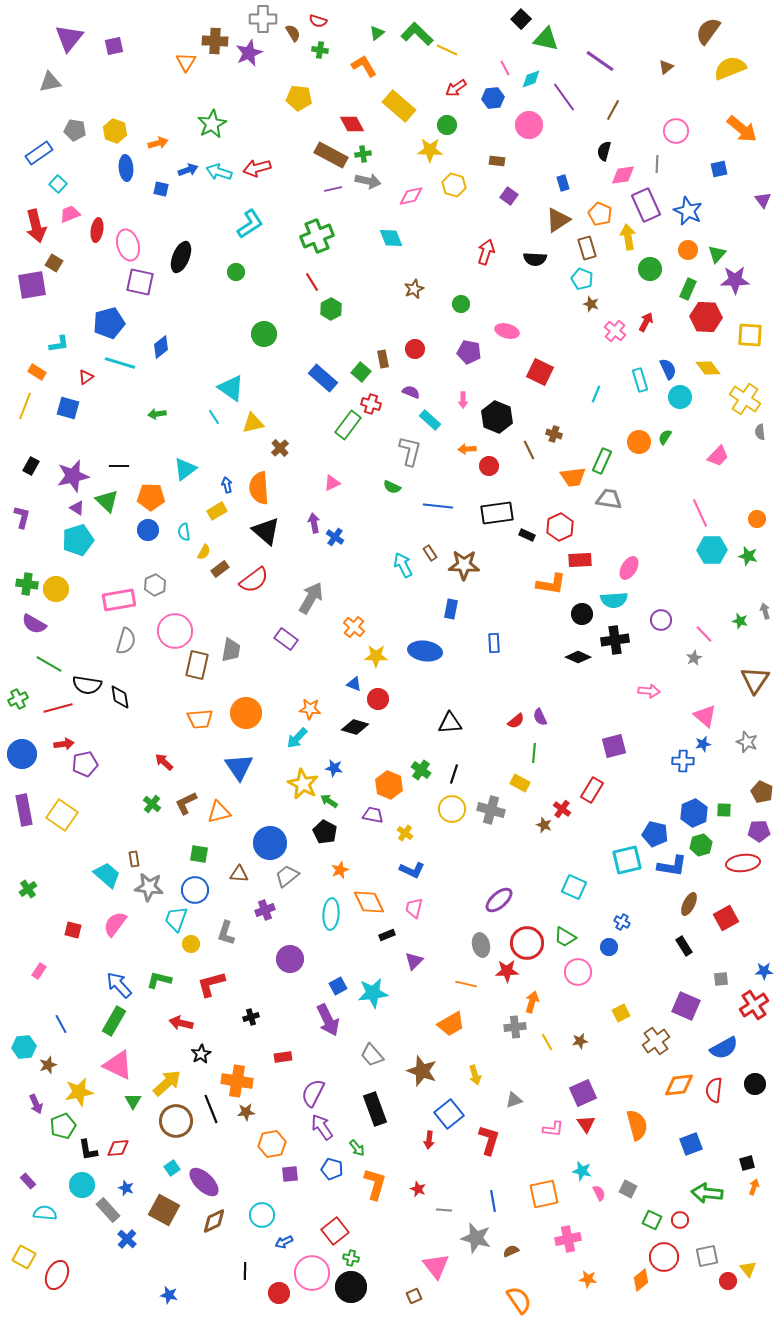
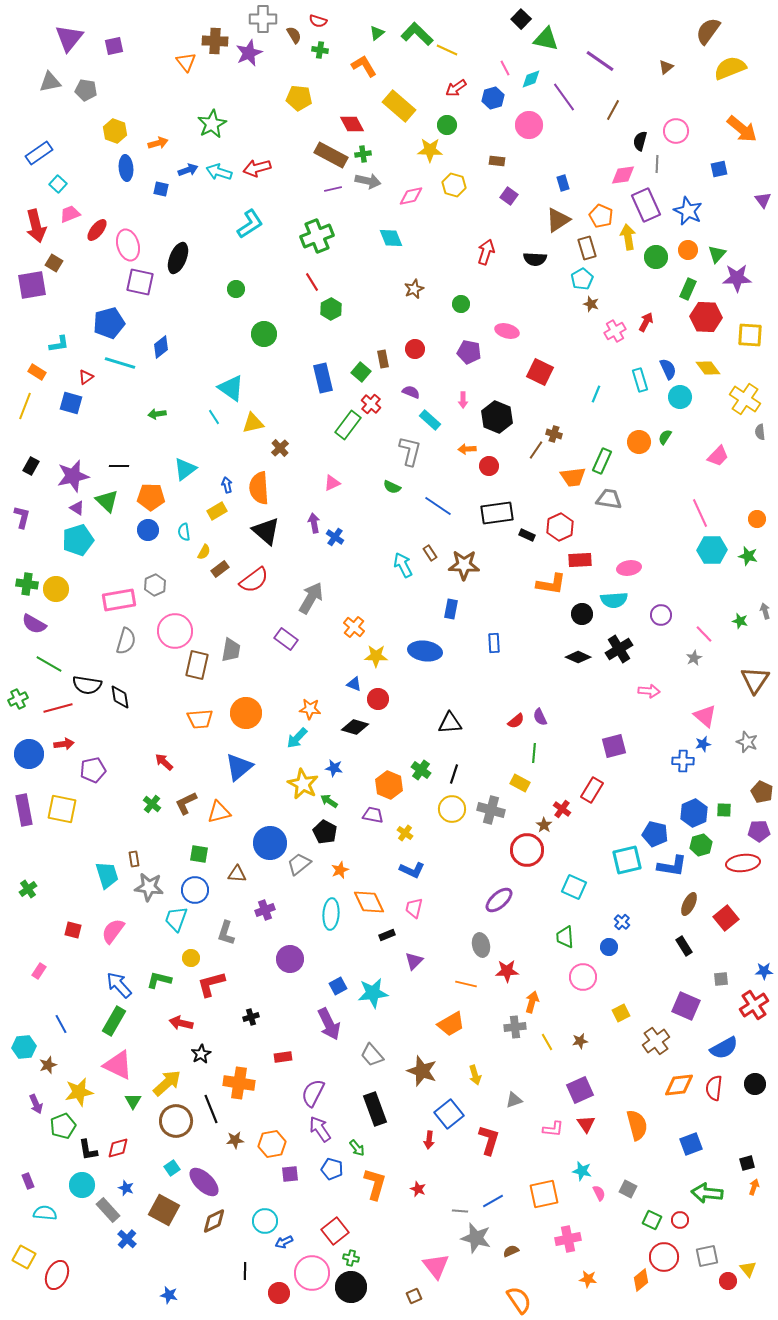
brown semicircle at (293, 33): moved 1 px right, 2 px down
orange triangle at (186, 62): rotated 10 degrees counterclockwise
blue hexagon at (493, 98): rotated 10 degrees counterclockwise
gray pentagon at (75, 130): moved 11 px right, 40 px up
black semicircle at (604, 151): moved 36 px right, 10 px up
orange pentagon at (600, 214): moved 1 px right, 2 px down
red ellipse at (97, 230): rotated 30 degrees clockwise
black ellipse at (181, 257): moved 3 px left, 1 px down
green circle at (650, 269): moved 6 px right, 12 px up
green circle at (236, 272): moved 17 px down
cyan pentagon at (582, 279): rotated 20 degrees clockwise
purple star at (735, 280): moved 2 px right, 2 px up
pink cross at (615, 331): rotated 20 degrees clockwise
blue rectangle at (323, 378): rotated 36 degrees clockwise
red cross at (371, 404): rotated 24 degrees clockwise
blue square at (68, 408): moved 3 px right, 5 px up
brown line at (529, 450): moved 7 px right; rotated 60 degrees clockwise
blue line at (438, 506): rotated 28 degrees clockwise
pink ellipse at (629, 568): rotated 50 degrees clockwise
purple circle at (661, 620): moved 5 px up
black cross at (615, 640): moved 4 px right, 9 px down; rotated 24 degrees counterclockwise
blue circle at (22, 754): moved 7 px right
purple pentagon at (85, 764): moved 8 px right, 6 px down
blue triangle at (239, 767): rotated 24 degrees clockwise
yellow square at (62, 815): moved 6 px up; rotated 24 degrees counterclockwise
brown star at (544, 825): rotated 14 degrees clockwise
brown triangle at (239, 874): moved 2 px left
cyan trapezoid at (107, 875): rotated 32 degrees clockwise
gray trapezoid at (287, 876): moved 12 px right, 12 px up
red square at (726, 918): rotated 10 degrees counterclockwise
blue cross at (622, 922): rotated 14 degrees clockwise
pink semicircle at (115, 924): moved 2 px left, 7 px down
green trapezoid at (565, 937): rotated 55 degrees clockwise
red circle at (527, 943): moved 93 px up
yellow circle at (191, 944): moved 14 px down
pink circle at (578, 972): moved 5 px right, 5 px down
purple arrow at (328, 1020): moved 1 px right, 4 px down
orange cross at (237, 1081): moved 2 px right, 2 px down
red semicircle at (714, 1090): moved 2 px up
purple square at (583, 1093): moved 3 px left, 3 px up
brown star at (246, 1112): moved 11 px left, 28 px down
purple arrow at (322, 1127): moved 2 px left, 2 px down
red diamond at (118, 1148): rotated 10 degrees counterclockwise
purple rectangle at (28, 1181): rotated 21 degrees clockwise
blue line at (493, 1201): rotated 70 degrees clockwise
gray line at (444, 1210): moved 16 px right, 1 px down
cyan circle at (262, 1215): moved 3 px right, 6 px down
